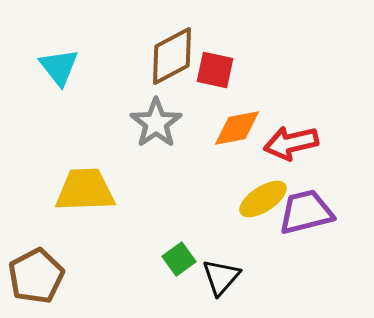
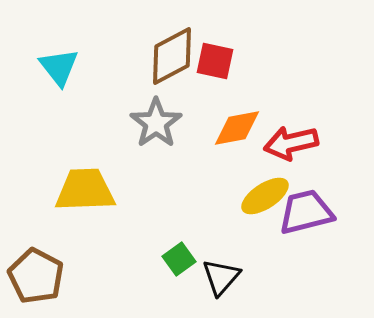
red square: moved 9 px up
yellow ellipse: moved 2 px right, 3 px up
brown pentagon: rotated 16 degrees counterclockwise
